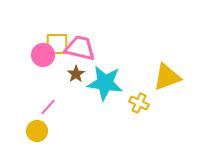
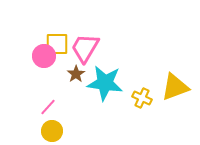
pink trapezoid: moved 5 px right; rotated 72 degrees counterclockwise
pink circle: moved 1 px right, 1 px down
yellow triangle: moved 8 px right, 10 px down
yellow cross: moved 3 px right, 5 px up
yellow circle: moved 15 px right
